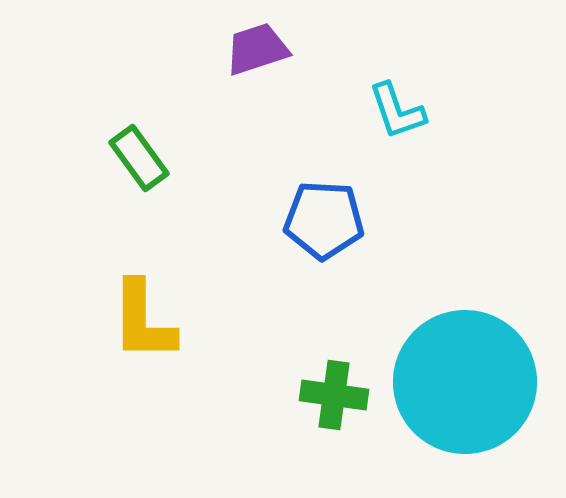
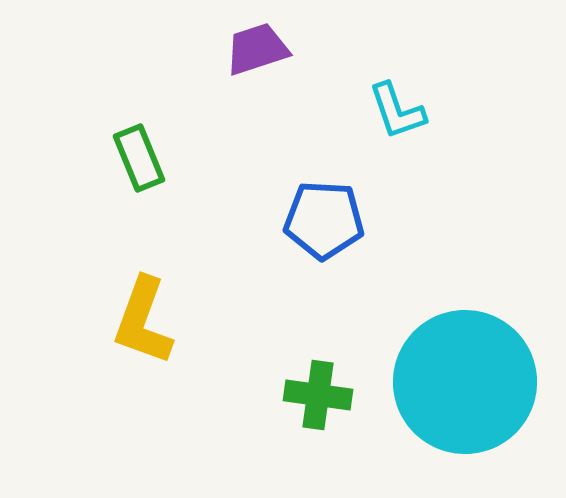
green rectangle: rotated 14 degrees clockwise
yellow L-shape: rotated 20 degrees clockwise
green cross: moved 16 px left
